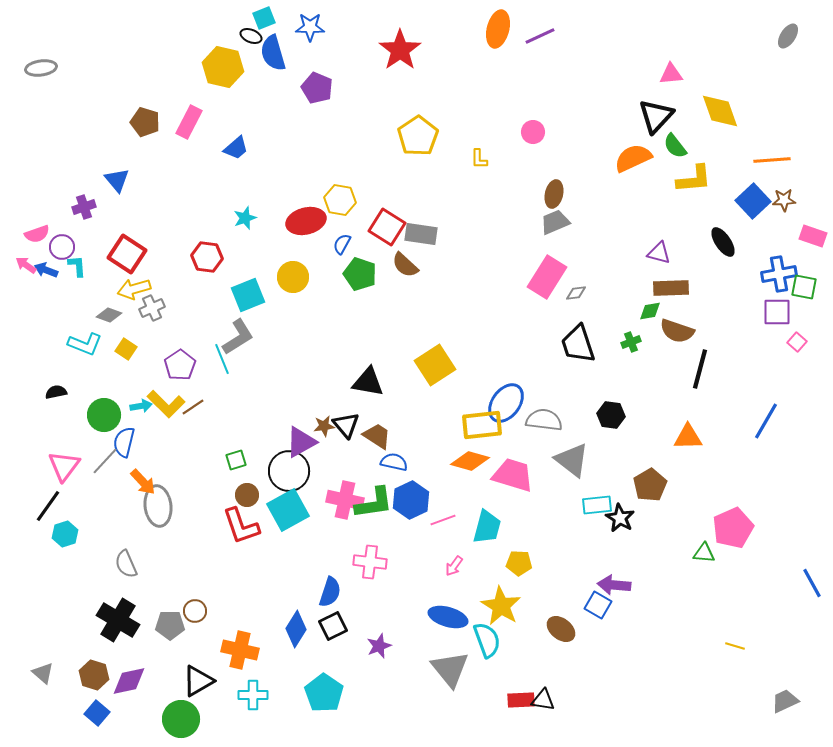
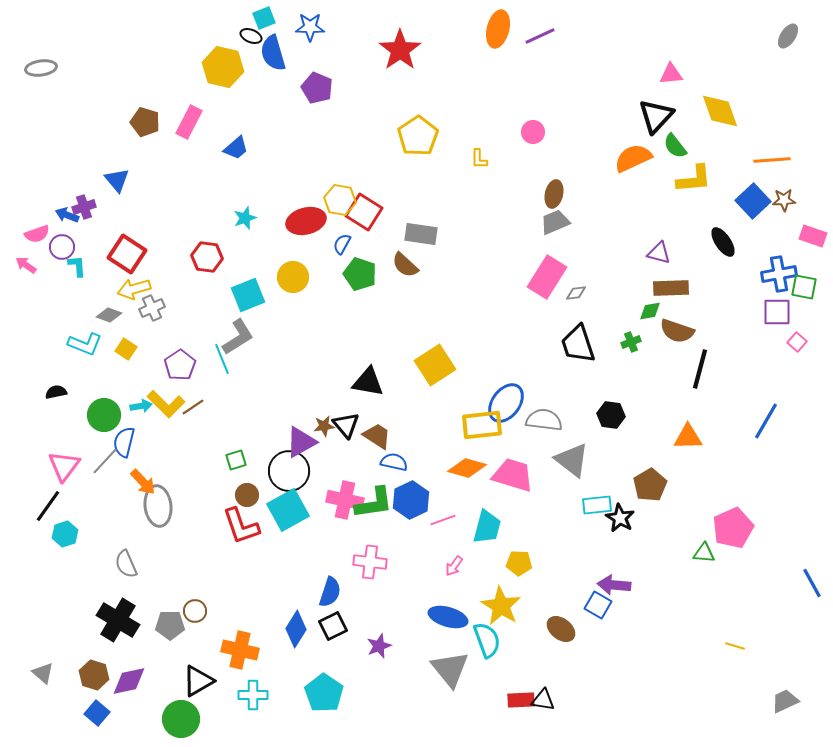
red square at (387, 227): moved 23 px left, 15 px up
blue arrow at (46, 270): moved 21 px right, 55 px up
orange diamond at (470, 461): moved 3 px left, 7 px down
